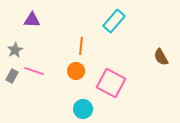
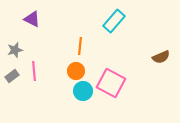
purple triangle: moved 1 px up; rotated 24 degrees clockwise
orange line: moved 1 px left
gray star: rotated 14 degrees clockwise
brown semicircle: rotated 84 degrees counterclockwise
pink line: rotated 66 degrees clockwise
gray rectangle: rotated 24 degrees clockwise
cyan circle: moved 18 px up
